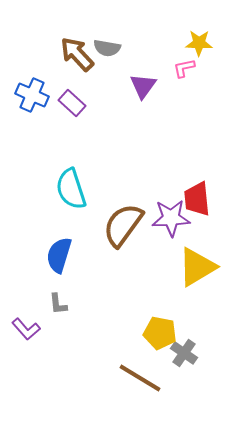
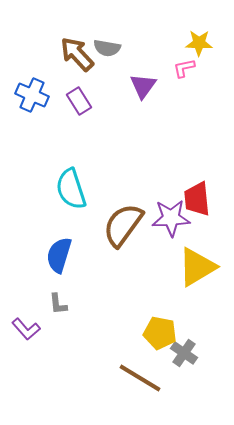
purple rectangle: moved 7 px right, 2 px up; rotated 16 degrees clockwise
